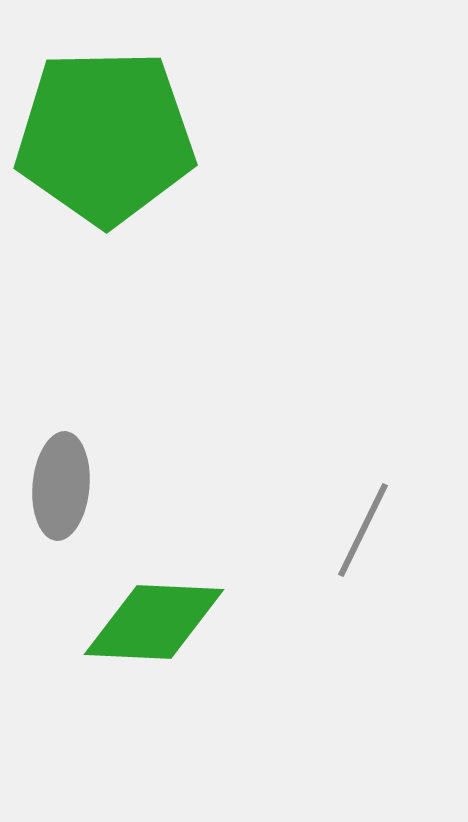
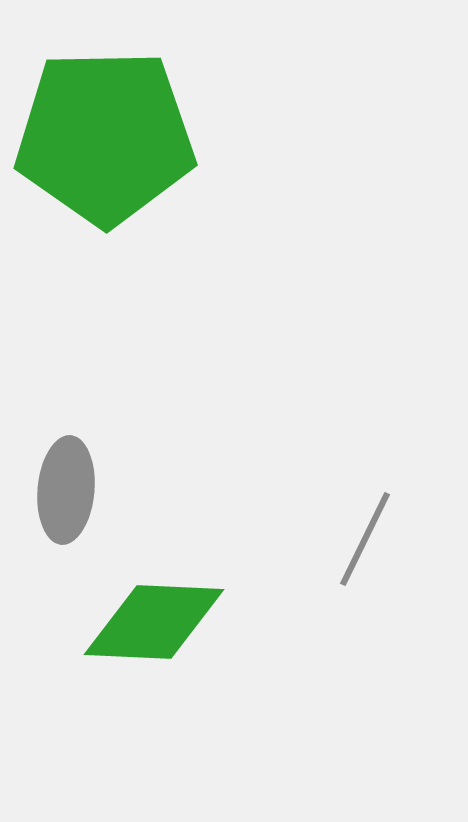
gray ellipse: moved 5 px right, 4 px down
gray line: moved 2 px right, 9 px down
